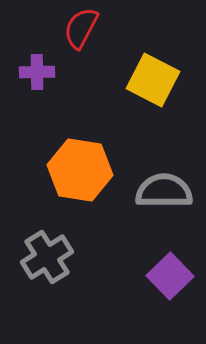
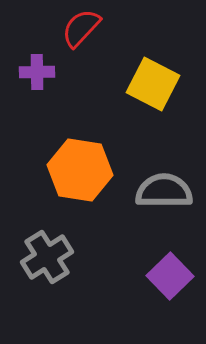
red semicircle: rotated 15 degrees clockwise
yellow square: moved 4 px down
